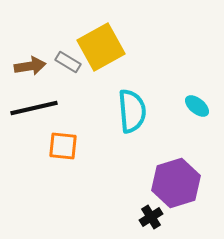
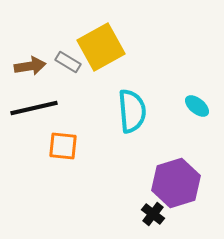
black cross: moved 2 px right, 3 px up; rotated 20 degrees counterclockwise
